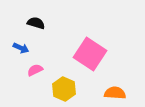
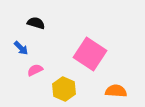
blue arrow: rotated 21 degrees clockwise
orange semicircle: moved 1 px right, 2 px up
